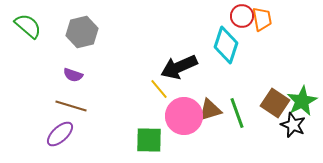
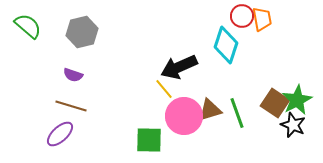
yellow line: moved 5 px right
green star: moved 5 px left, 1 px up
